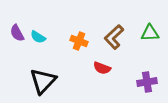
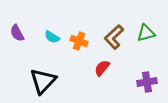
green triangle: moved 4 px left; rotated 12 degrees counterclockwise
cyan semicircle: moved 14 px right
red semicircle: rotated 108 degrees clockwise
